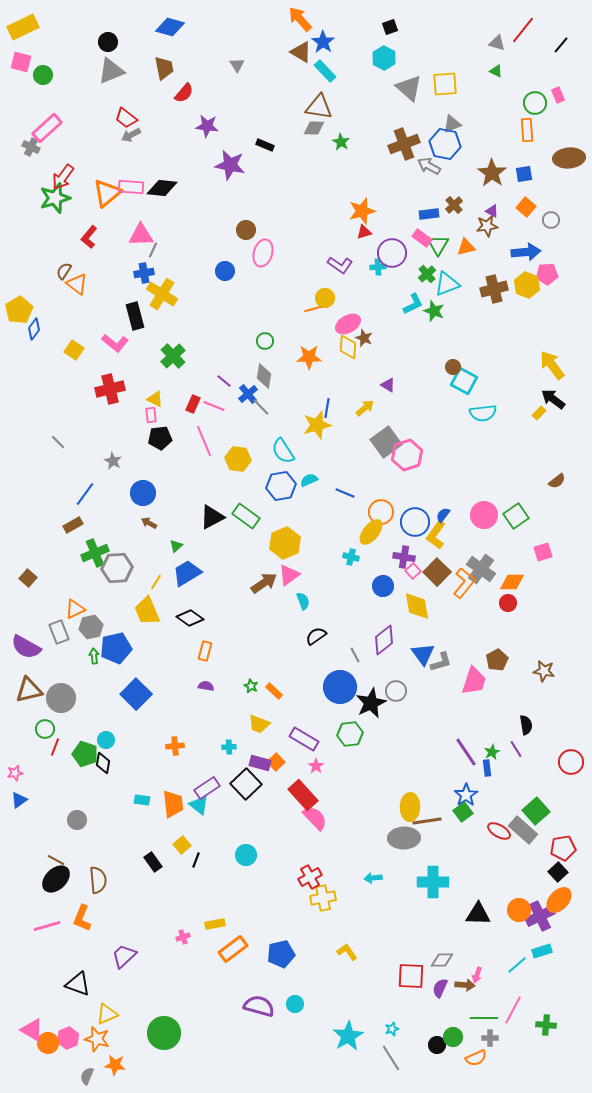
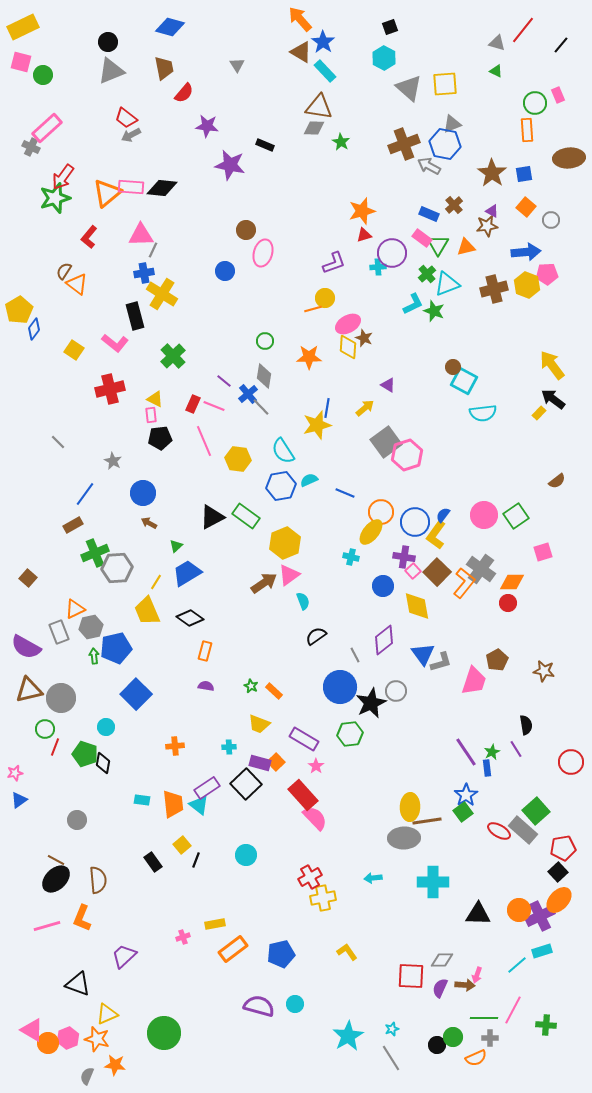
blue rectangle at (429, 214): rotated 30 degrees clockwise
red triangle at (364, 232): moved 3 px down
purple L-shape at (340, 265): moved 6 px left, 2 px up; rotated 55 degrees counterclockwise
cyan circle at (106, 740): moved 13 px up
